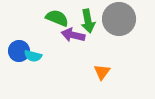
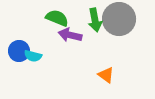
green arrow: moved 7 px right, 1 px up
purple arrow: moved 3 px left
orange triangle: moved 4 px right, 3 px down; rotated 30 degrees counterclockwise
